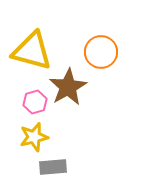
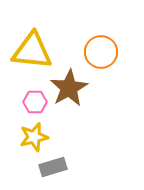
yellow triangle: rotated 9 degrees counterclockwise
brown star: moved 1 px right, 1 px down
pink hexagon: rotated 15 degrees clockwise
gray rectangle: rotated 12 degrees counterclockwise
